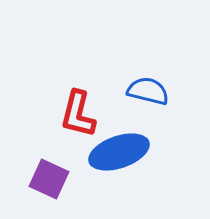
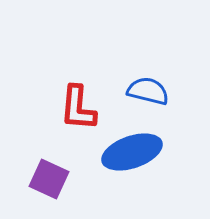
red L-shape: moved 6 px up; rotated 9 degrees counterclockwise
blue ellipse: moved 13 px right
